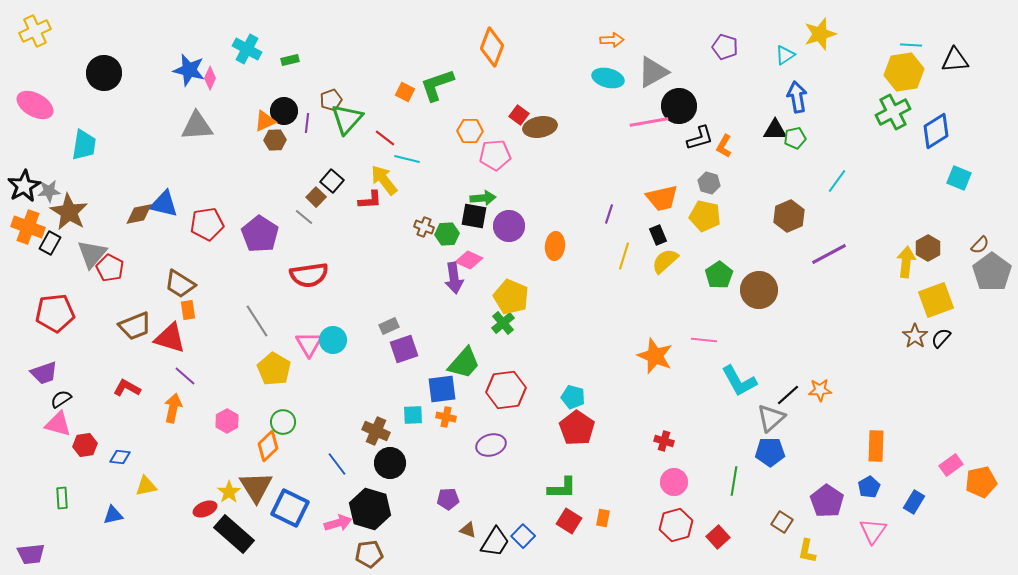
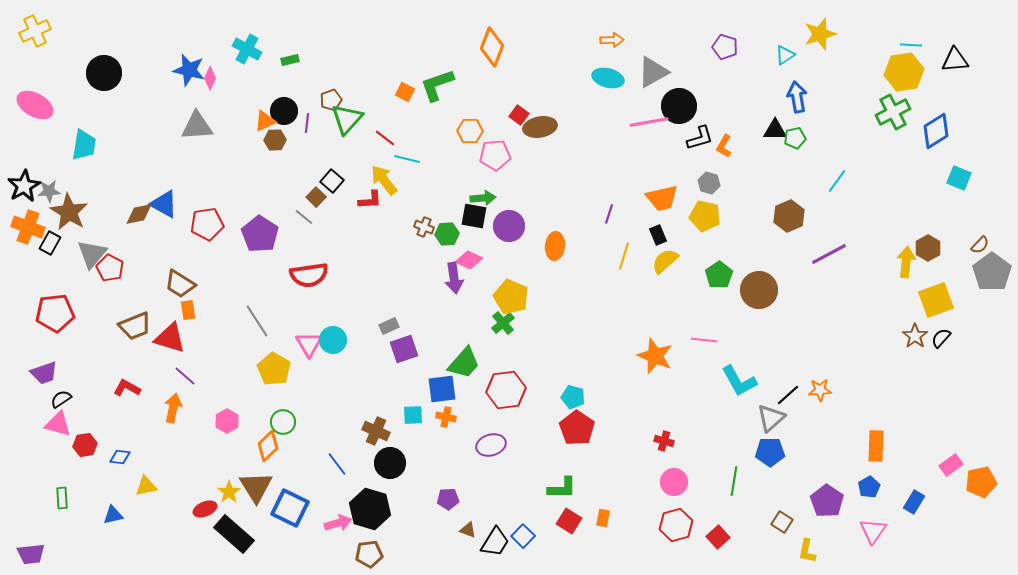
blue triangle at (164, 204): rotated 16 degrees clockwise
